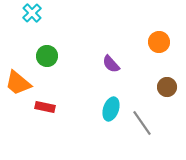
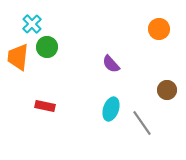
cyan cross: moved 11 px down
orange circle: moved 13 px up
green circle: moved 9 px up
orange trapezoid: moved 26 px up; rotated 56 degrees clockwise
brown circle: moved 3 px down
red rectangle: moved 1 px up
